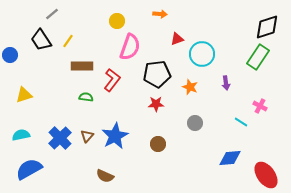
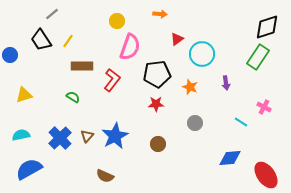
red triangle: rotated 16 degrees counterclockwise
green semicircle: moved 13 px left; rotated 24 degrees clockwise
pink cross: moved 4 px right, 1 px down
